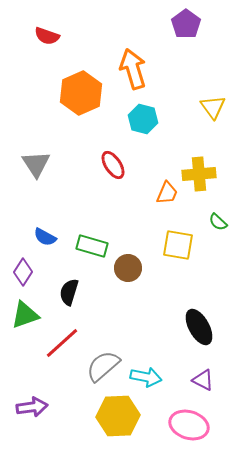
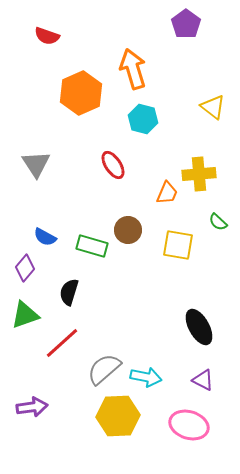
yellow triangle: rotated 16 degrees counterclockwise
brown circle: moved 38 px up
purple diamond: moved 2 px right, 4 px up; rotated 8 degrees clockwise
gray semicircle: moved 1 px right, 3 px down
